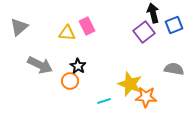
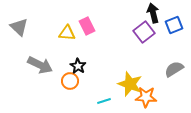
gray triangle: rotated 36 degrees counterclockwise
gray semicircle: rotated 42 degrees counterclockwise
